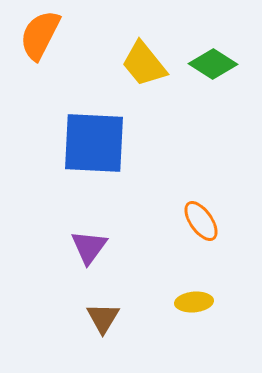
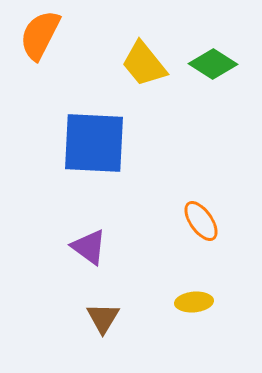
purple triangle: rotated 30 degrees counterclockwise
